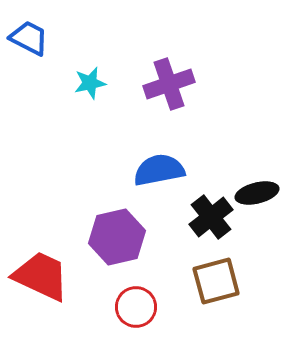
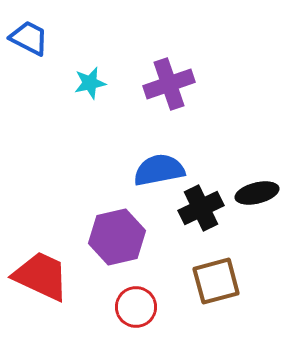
black cross: moved 10 px left, 9 px up; rotated 12 degrees clockwise
